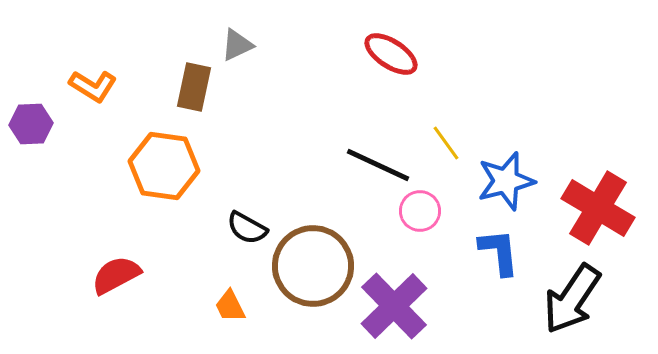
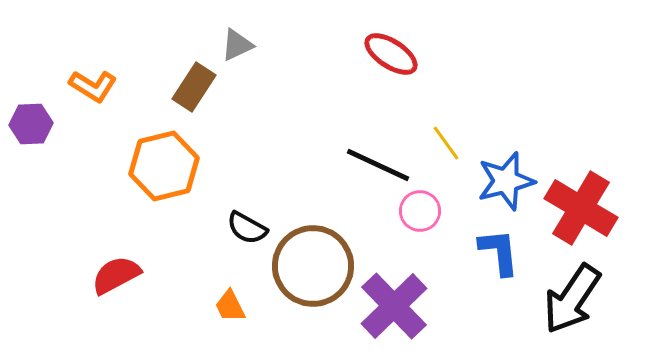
brown rectangle: rotated 21 degrees clockwise
orange hexagon: rotated 22 degrees counterclockwise
red cross: moved 17 px left
